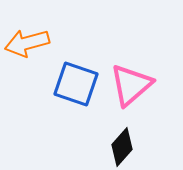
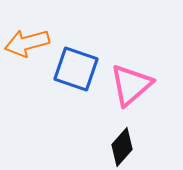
blue square: moved 15 px up
